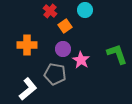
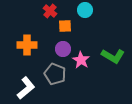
orange square: rotated 32 degrees clockwise
green L-shape: moved 4 px left, 2 px down; rotated 140 degrees clockwise
gray pentagon: rotated 10 degrees clockwise
white L-shape: moved 2 px left, 1 px up
